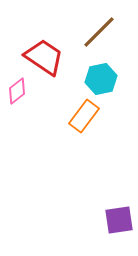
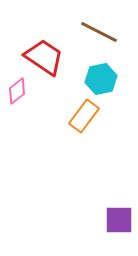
brown line: rotated 72 degrees clockwise
purple square: rotated 8 degrees clockwise
